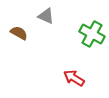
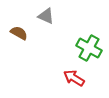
green cross: moved 3 px left, 14 px down
